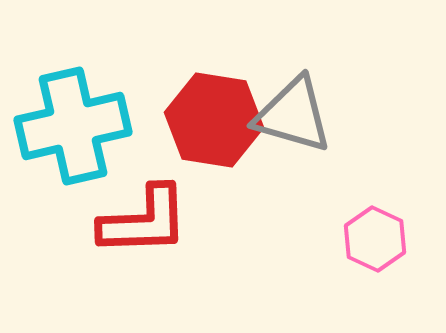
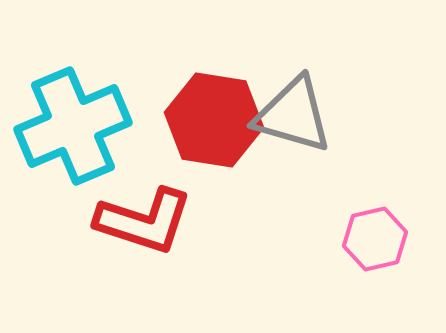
cyan cross: rotated 10 degrees counterclockwise
red L-shape: rotated 20 degrees clockwise
pink hexagon: rotated 22 degrees clockwise
